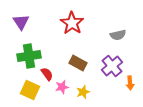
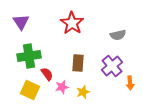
brown rectangle: rotated 66 degrees clockwise
